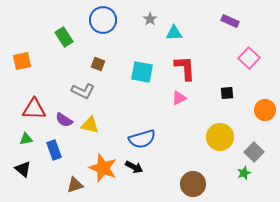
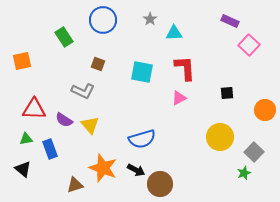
pink square: moved 13 px up
yellow triangle: rotated 36 degrees clockwise
blue rectangle: moved 4 px left, 1 px up
black arrow: moved 2 px right, 3 px down
brown circle: moved 33 px left
